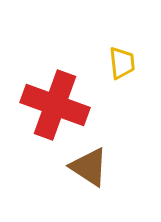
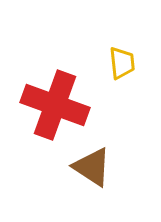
brown triangle: moved 3 px right
